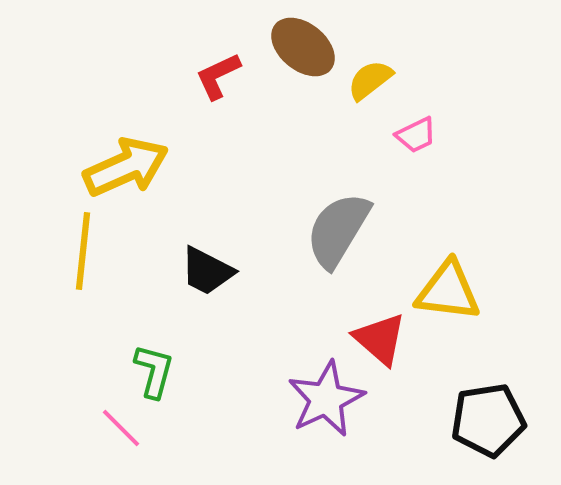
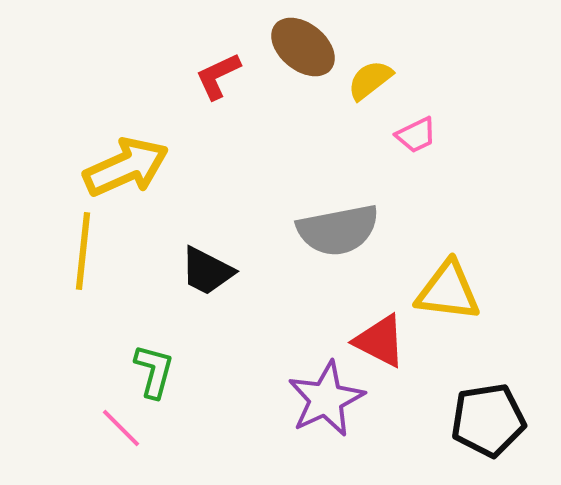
gray semicircle: rotated 132 degrees counterclockwise
red triangle: moved 2 px down; rotated 14 degrees counterclockwise
